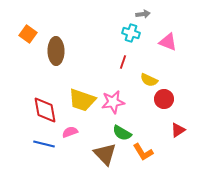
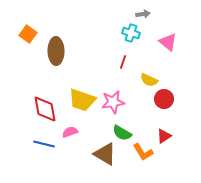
pink triangle: rotated 18 degrees clockwise
red diamond: moved 1 px up
red triangle: moved 14 px left, 6 px down
brown triangle: rotated 15 degrees counterclockwise
